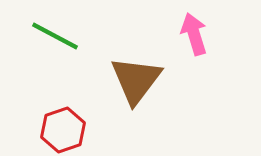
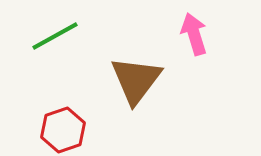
green line: rotated 57 degrees counterclockwise
